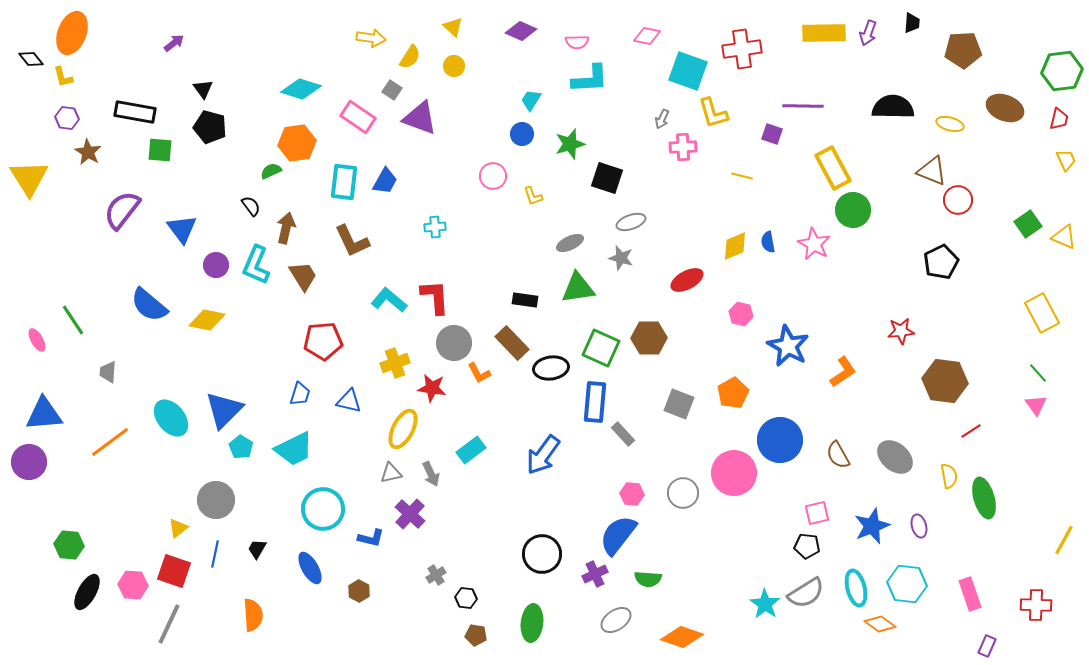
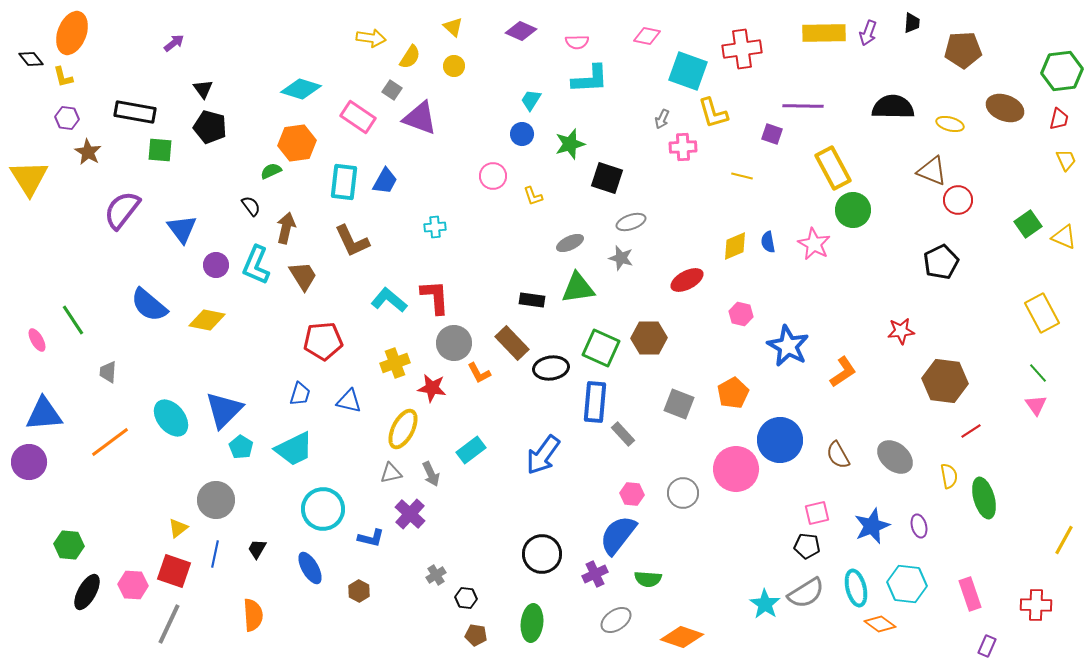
black rectangle at (525, 300): moved 7 px right
pink circle at (734, 473): moved 2 px right, 4 px up
